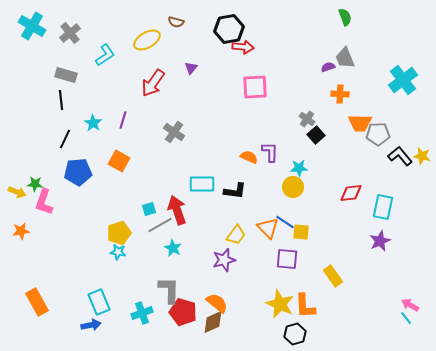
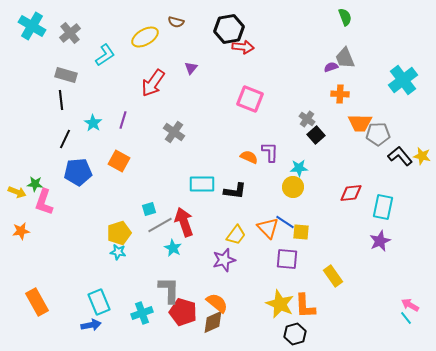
yellow ellipse at (147, 40): moved 2 px left, 3 px up
purple semicircle at (328, 67): moved 3 px right
pink square at (255, 87): moved 5 px left, 12 px down; rotated 24 degrees clockwise
red arrow at (177, 210): moved 7 px right, 12 px down
